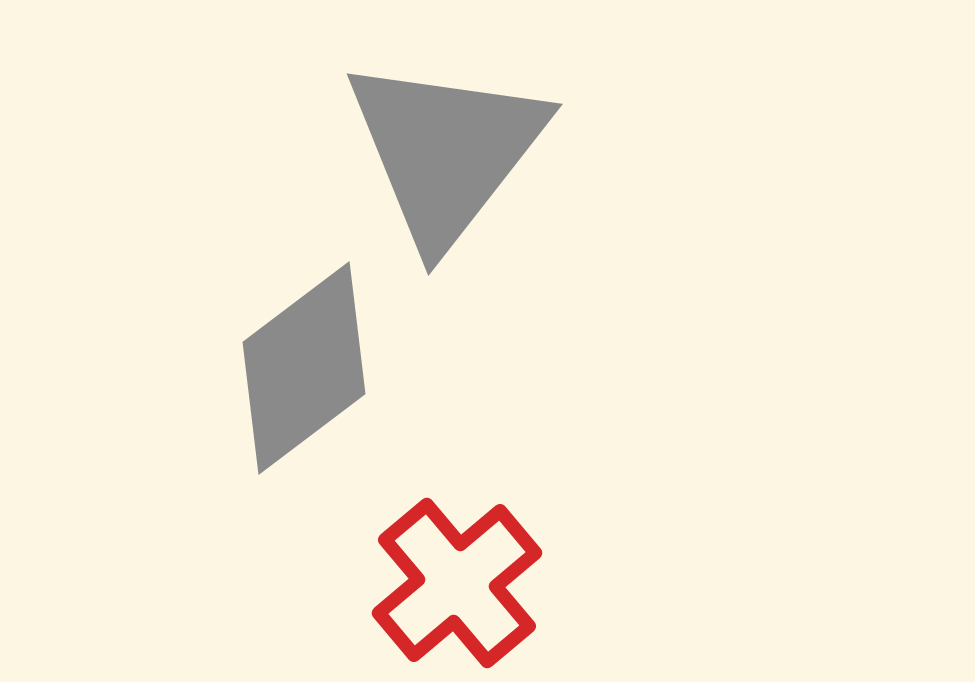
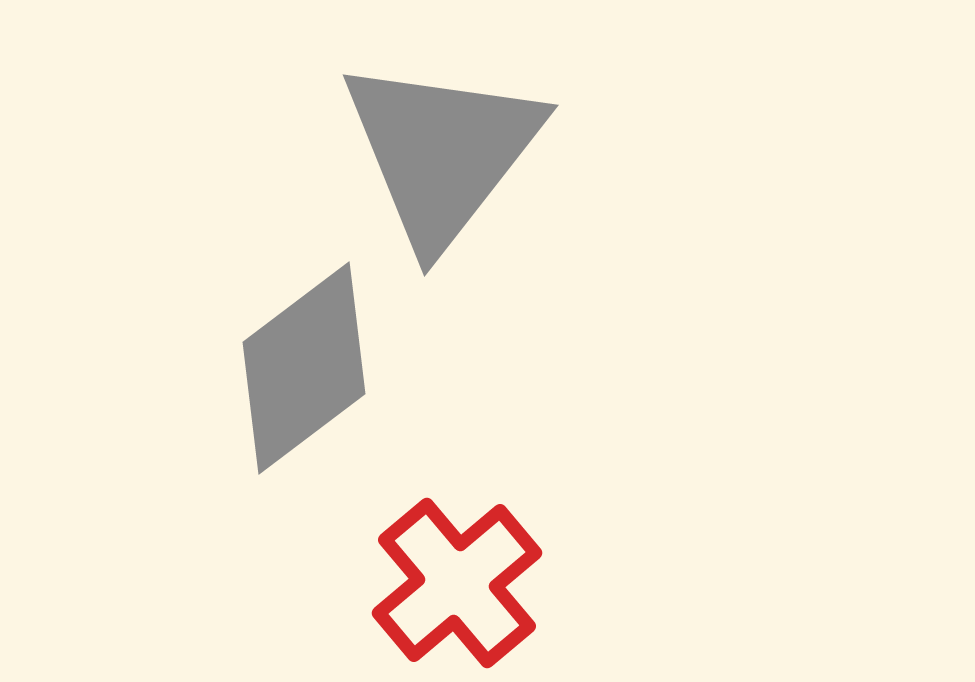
gray triangle: moved 4 px left, 1 px down
